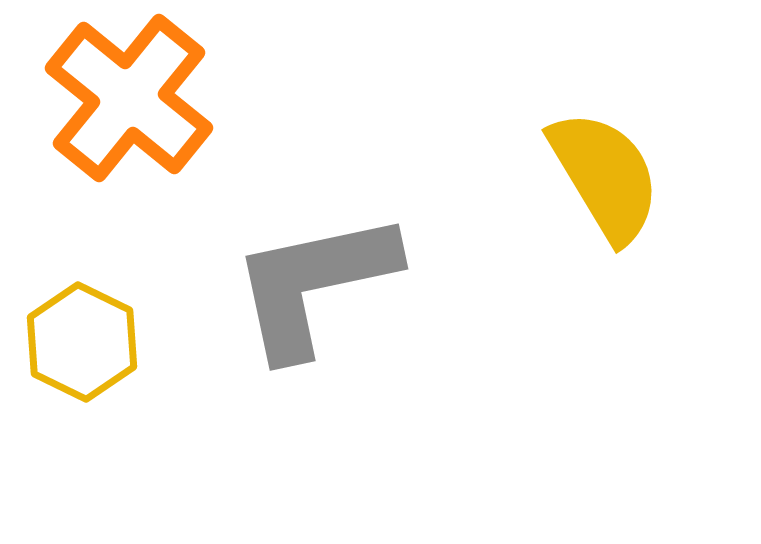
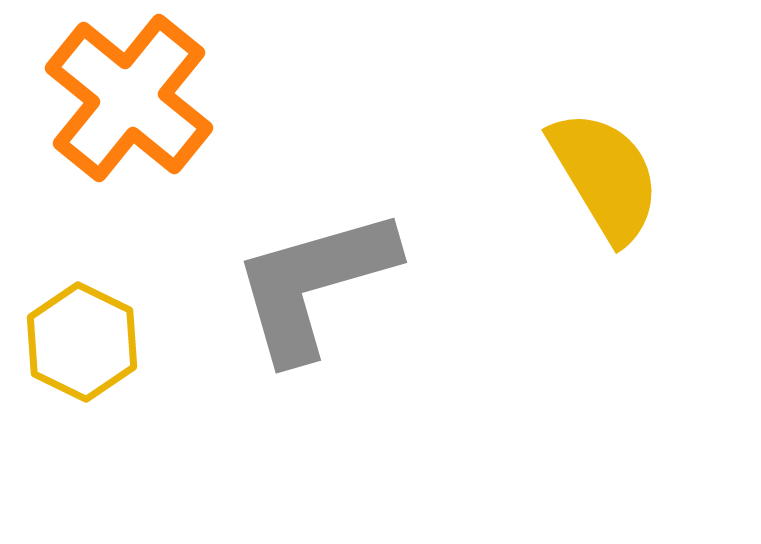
gray L-shape: rotated 4 degrees counterclockwise
